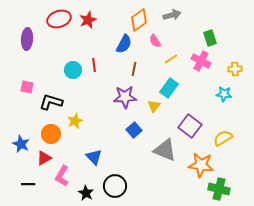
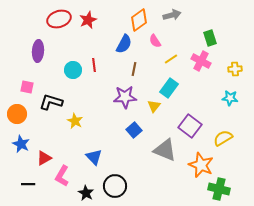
purple ellipse: moved 11 px right, 12 px down
cyan star: moved 6 px right, 4 px down
yellow star: rotated 21 degrees counterclockwise
orange circle: moved 34 px left, 20 px up
orange star: rotated 15 degrees clockwise
